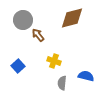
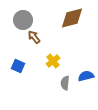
brown arrow: moved 4 px left, 2 px down
yellow cross: moved 1 px left; rotated 32 degrees clockwise
blue square: rotated 24 degrees counterclockwise
blue semicircle: rotated 28 degrees counterclockwise
gray semicircle: moved 3 px right
